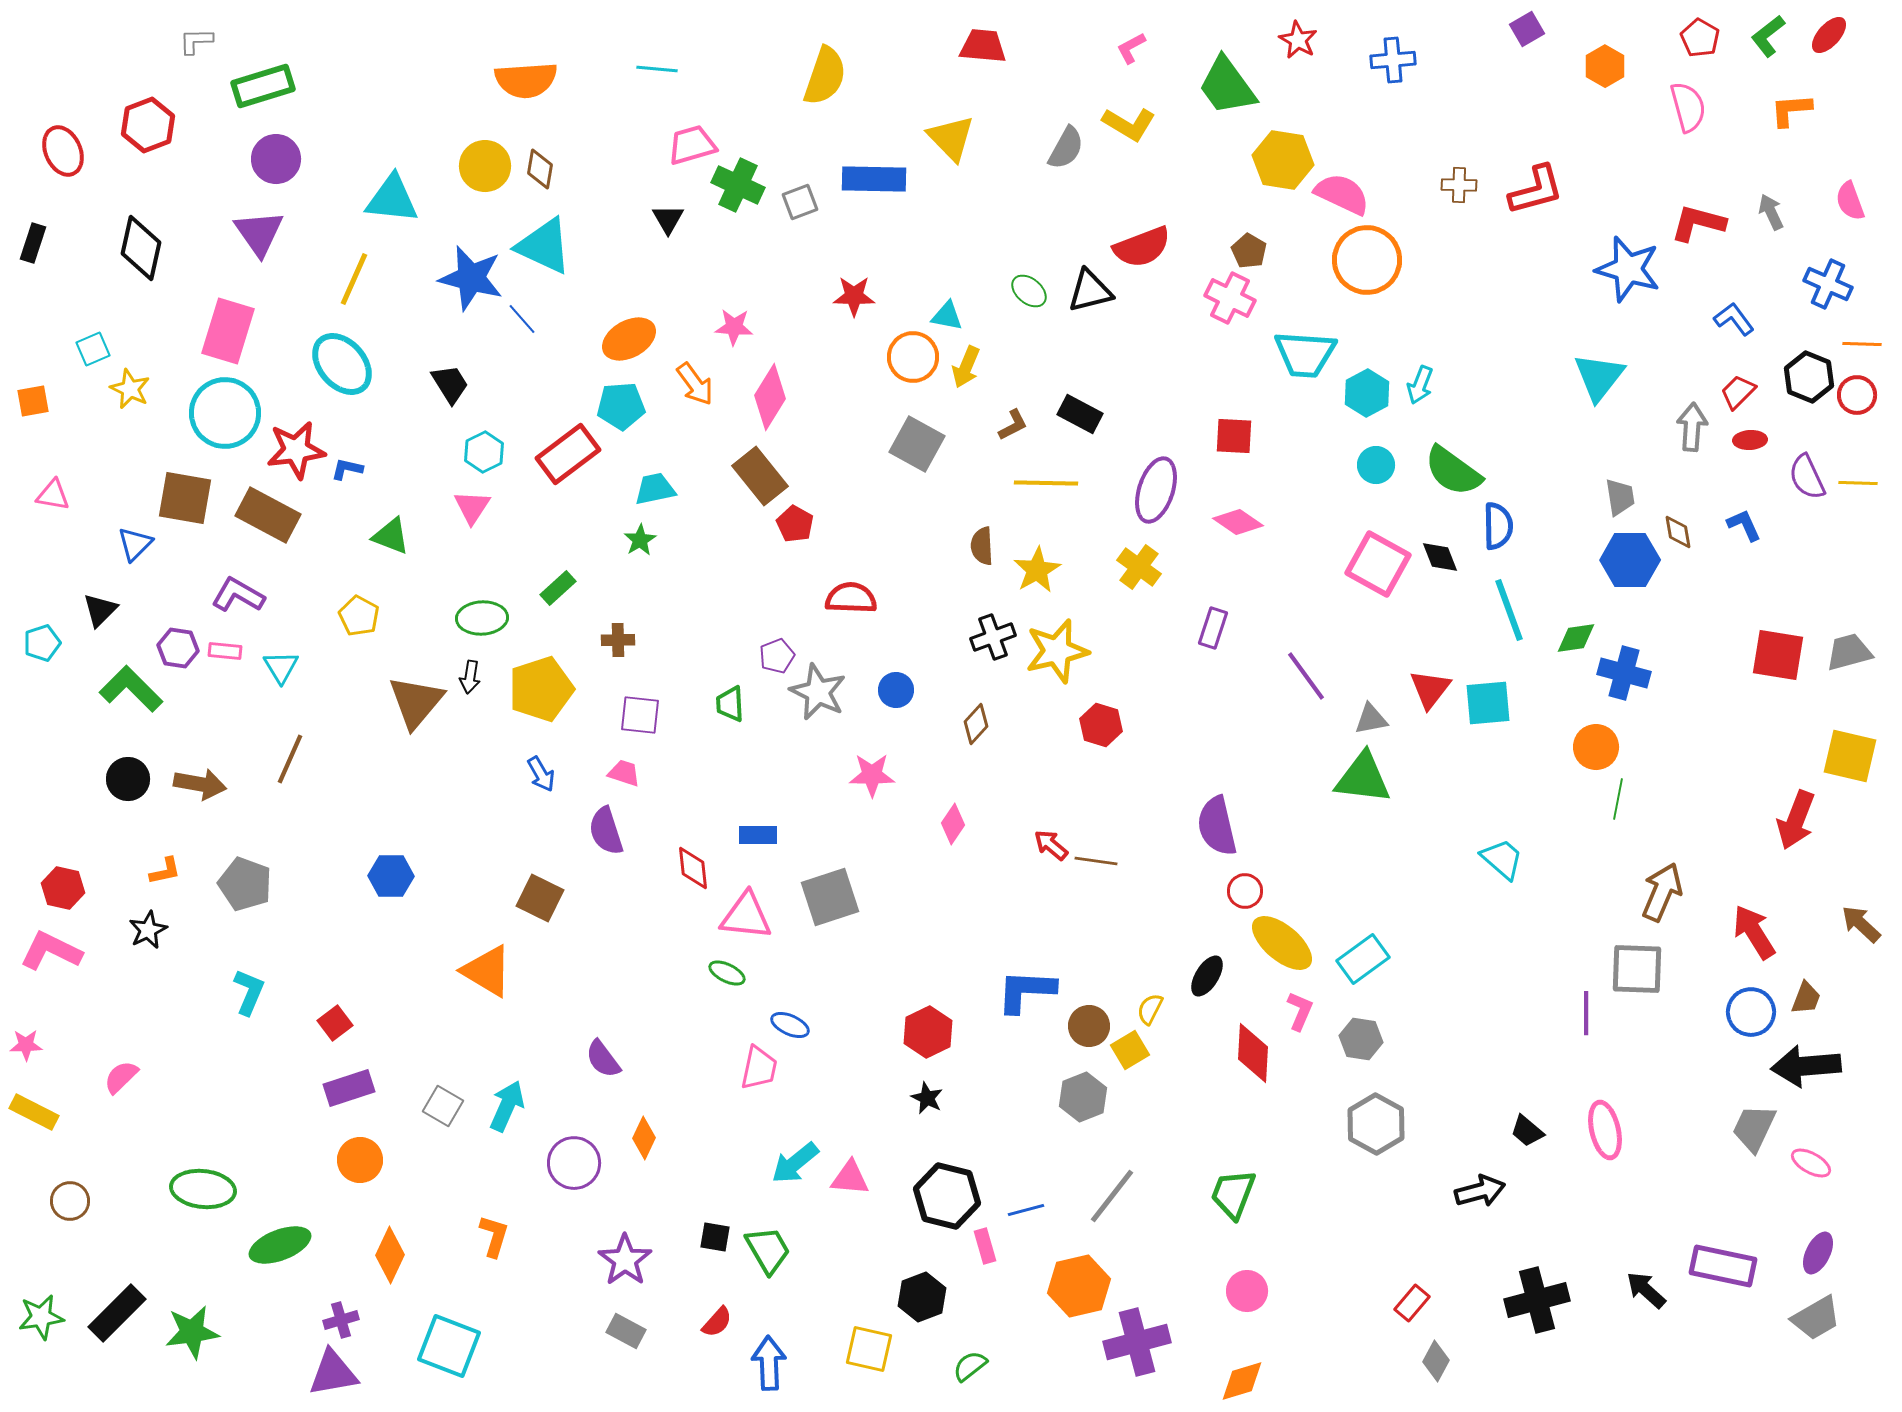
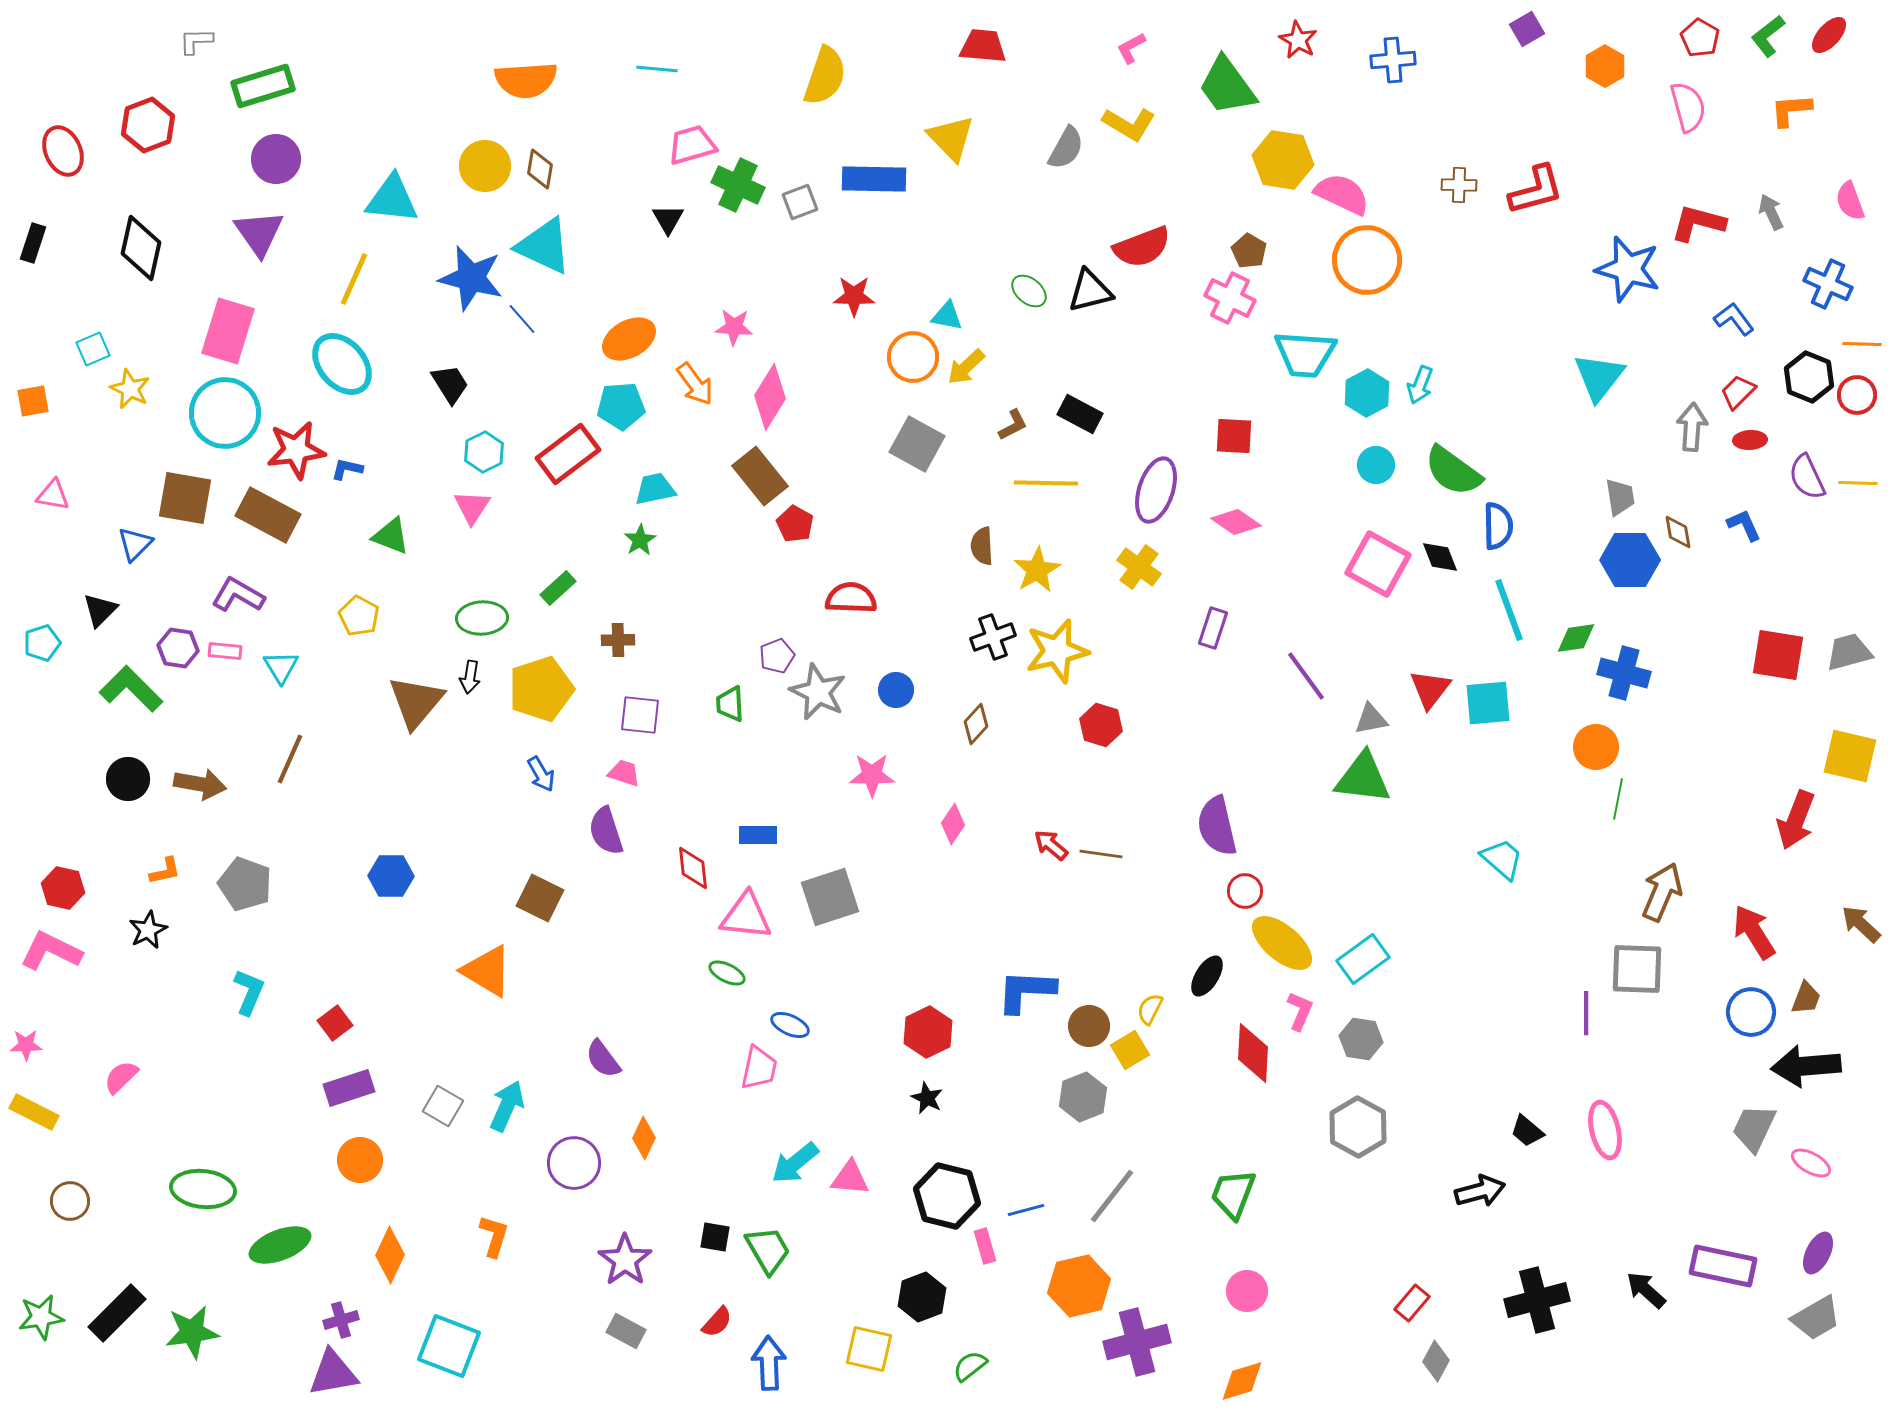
yellow arrow at (966, 367): rotated 24 degrees clockwise
pink diamond at (1238, 522): moved 2 px left
brown line at (1096, 861): moved 5 px right, 7 px up
gray hexagon at (1376, 1124): moved 18 px left, 3 px down
